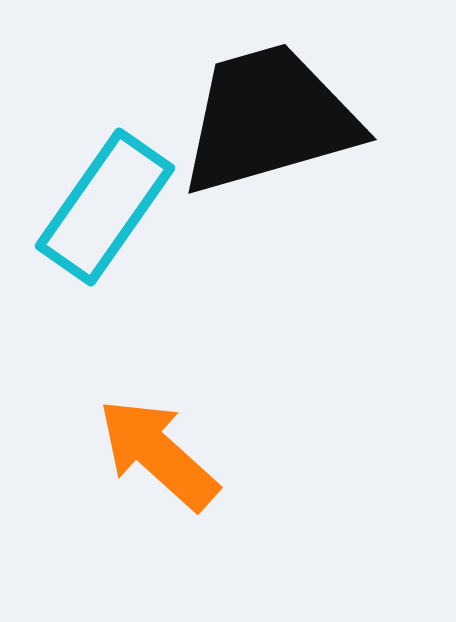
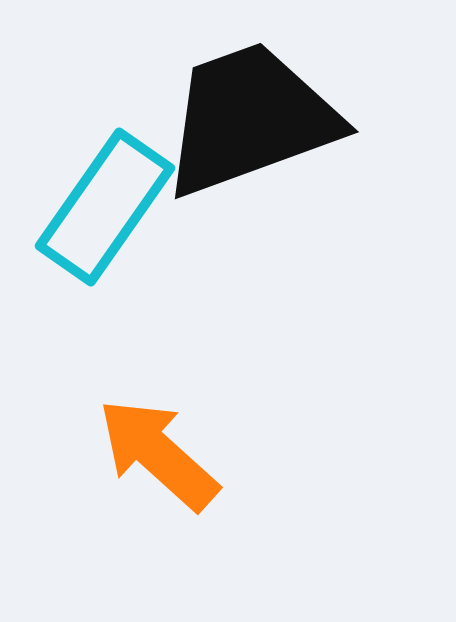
black trapezoid: moved 19 px left; rotated 4 degrees counterclockwise
